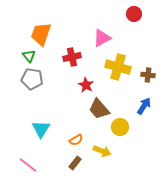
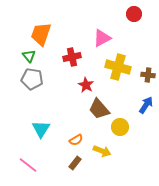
blue arrow: moved 2 px right, 1 px up
